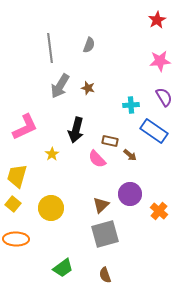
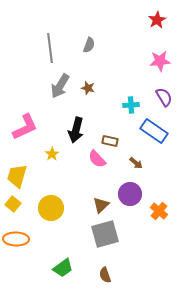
brown arrow: moved 6 px right, 8 px down
